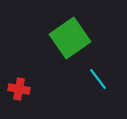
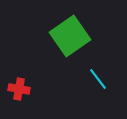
green square: moved 2 px up
